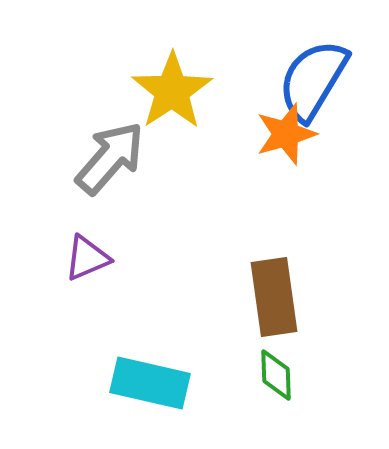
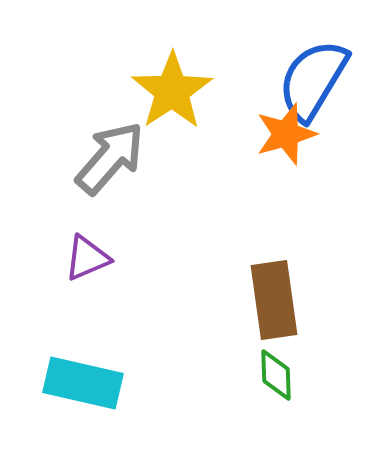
brown rectangle: moved 3 px down
cyan rectangle: moved 67 px left
